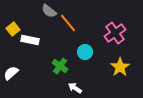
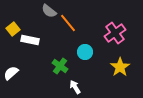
white arrow: moved 1 px up; rotated 24 degrees clockwise
